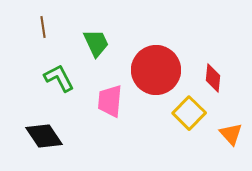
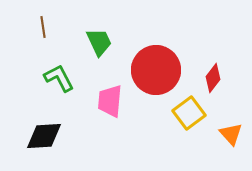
green trapezoid: moved 3 px right, 1 px up
red diamond: rotated 32 degrees clockwise
yellow square: rotated 8 degrees clockwise
black diamond: rotated 60 degrees counterclockwise
